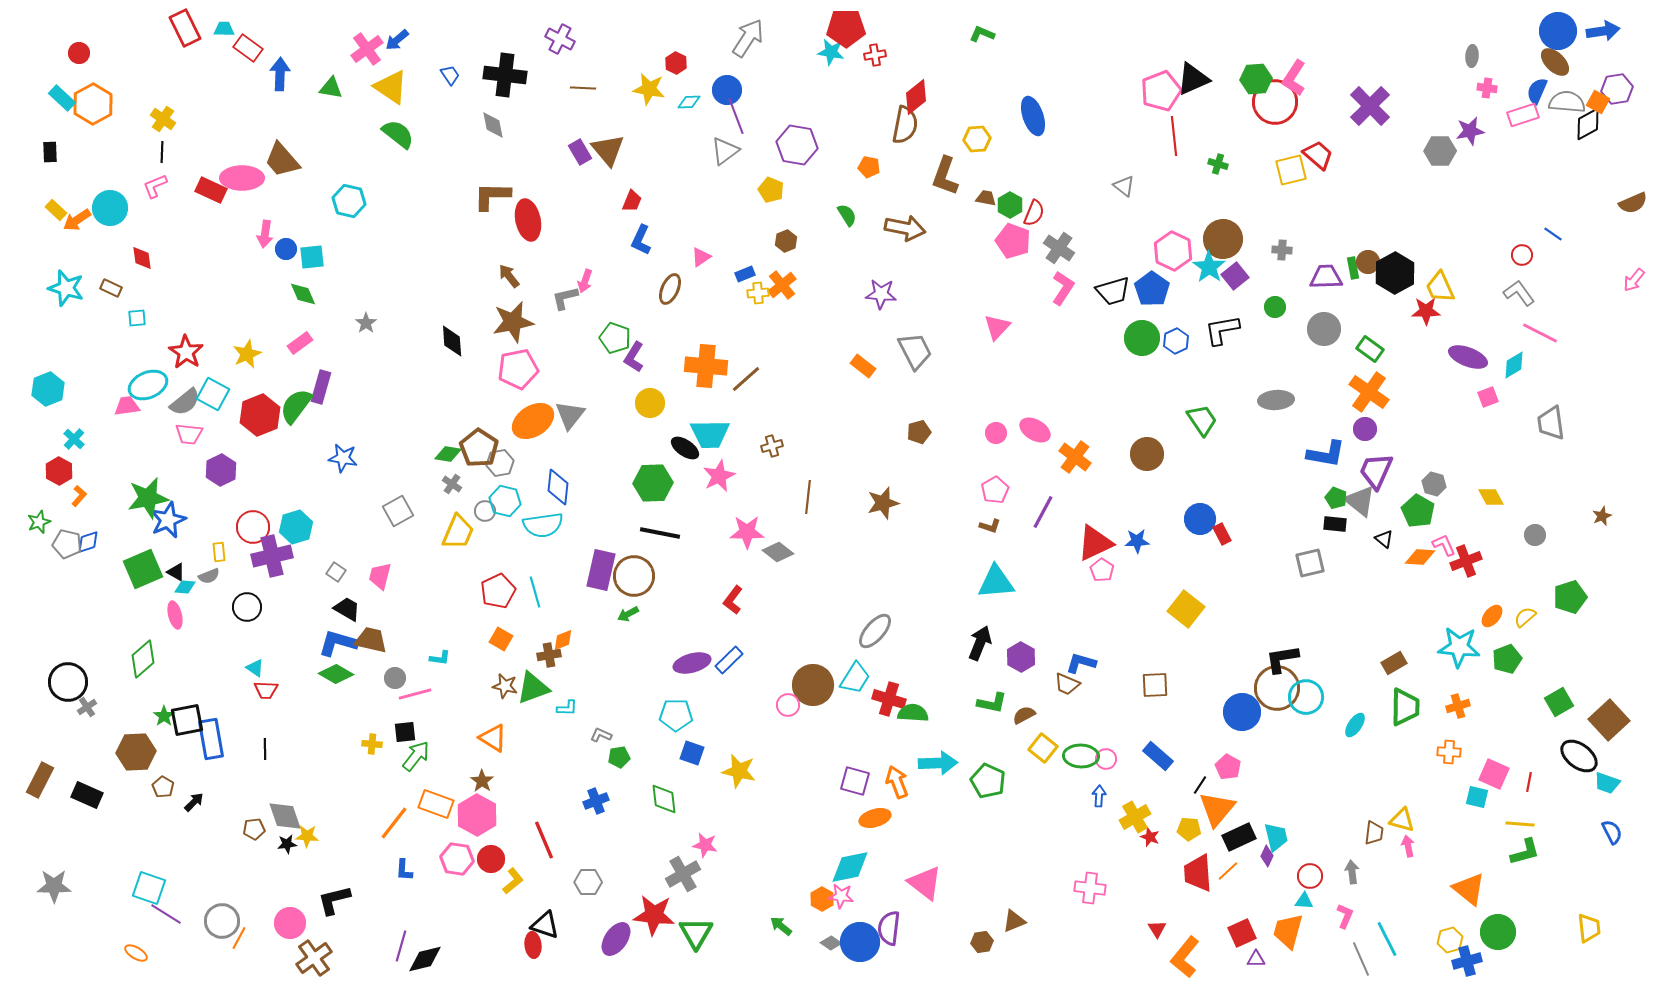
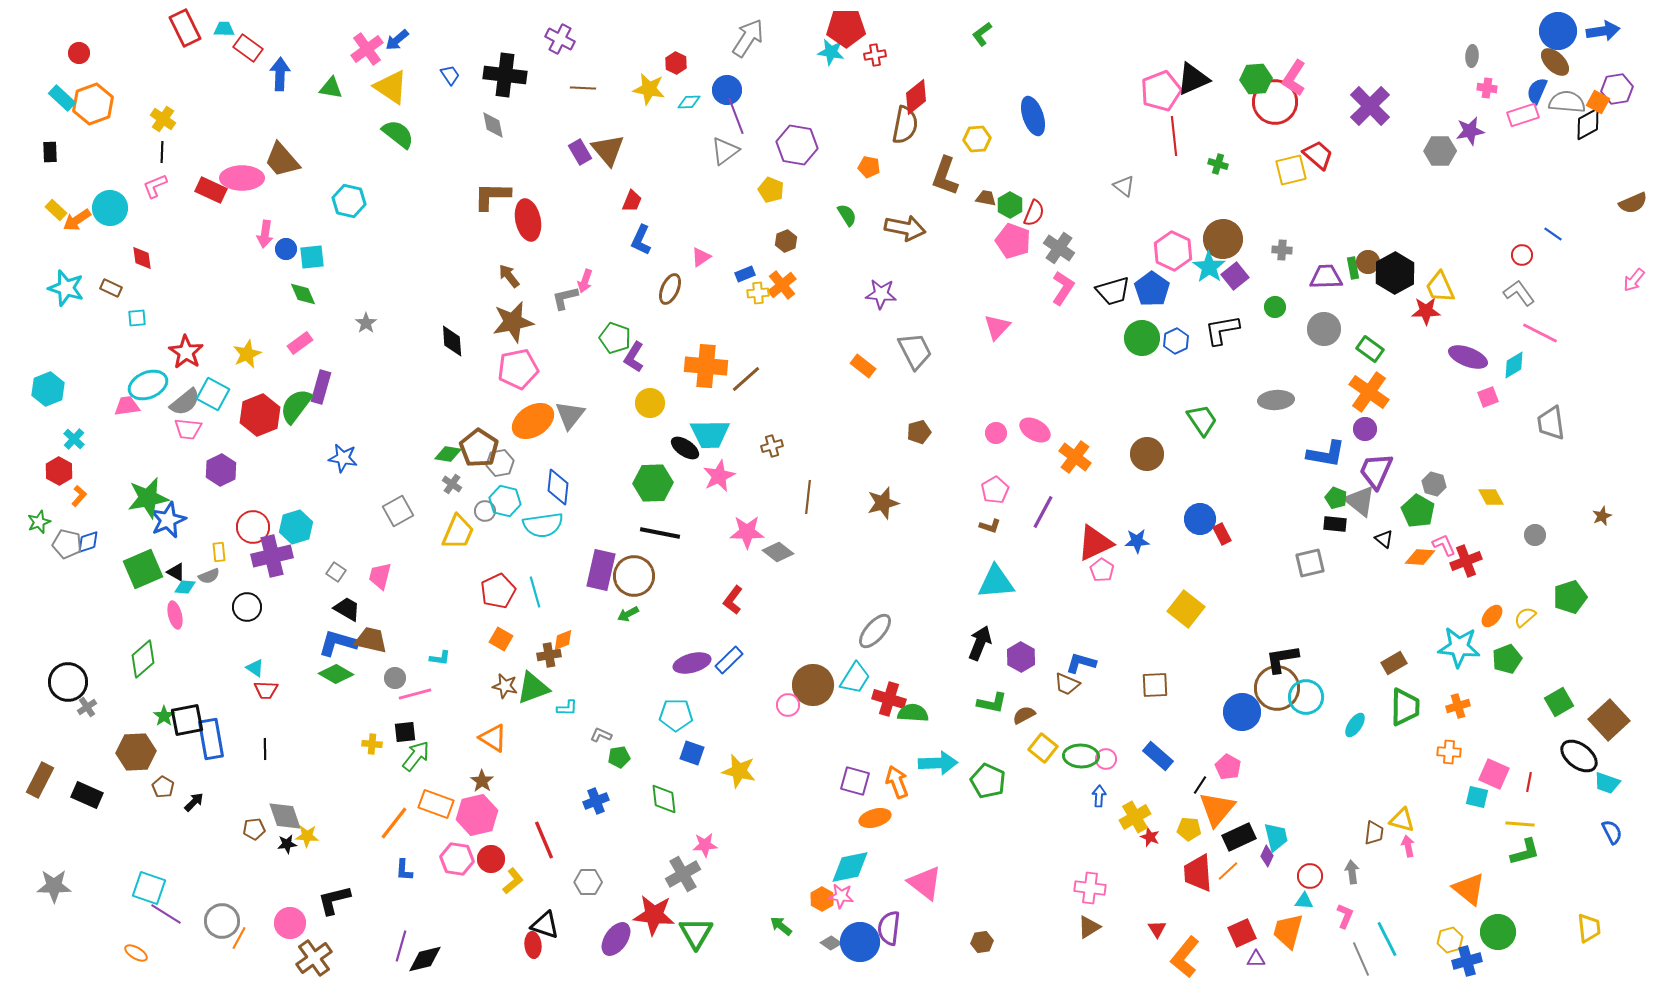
green L-shape at (982, 34): rotated 60 degrees counterclockwise
orange hexagon at (93, 104): rotated 9 degrees clockwise
pink trapezoid at (189, 434): moved 1 px left, 5 px up
pink hexagon at (477, 815): rotated 18 degrees clockwise
pink star at (705, 845): rotated 15 degrees counterclockwise
brown triangle at (1014, 921): moved 75 px right, 6 px down; rotated 10 degrees counterclockwise
